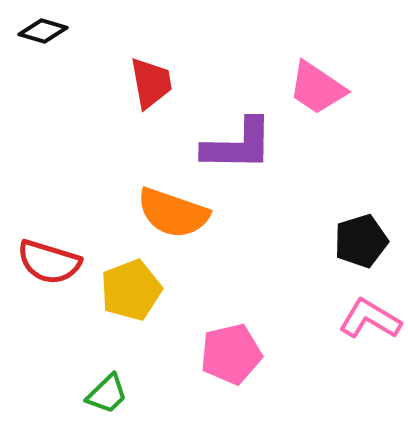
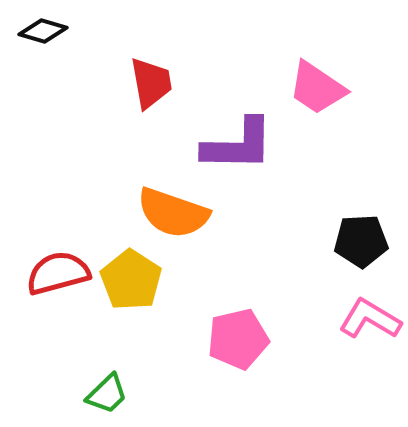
black pentagon: rotated 14 degrees clockwise
red semicircle: moved 9 px right, 11 px down; rotated 148 degrees clockwise
yellow pentagon: moved 10 px up; rotated 18 degrees counterclockwise
pink pentagon: moved 7 px right, 15 px up
